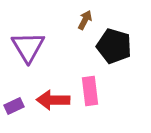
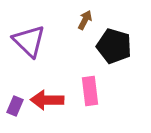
purple triangle: moved 1 px right, 6 px up; rotated 15 degrees counterclockwise
red arrow: moved 6 px left
purple rectangle: moved 1 px right; rotated 42 degrees counterclockwise
